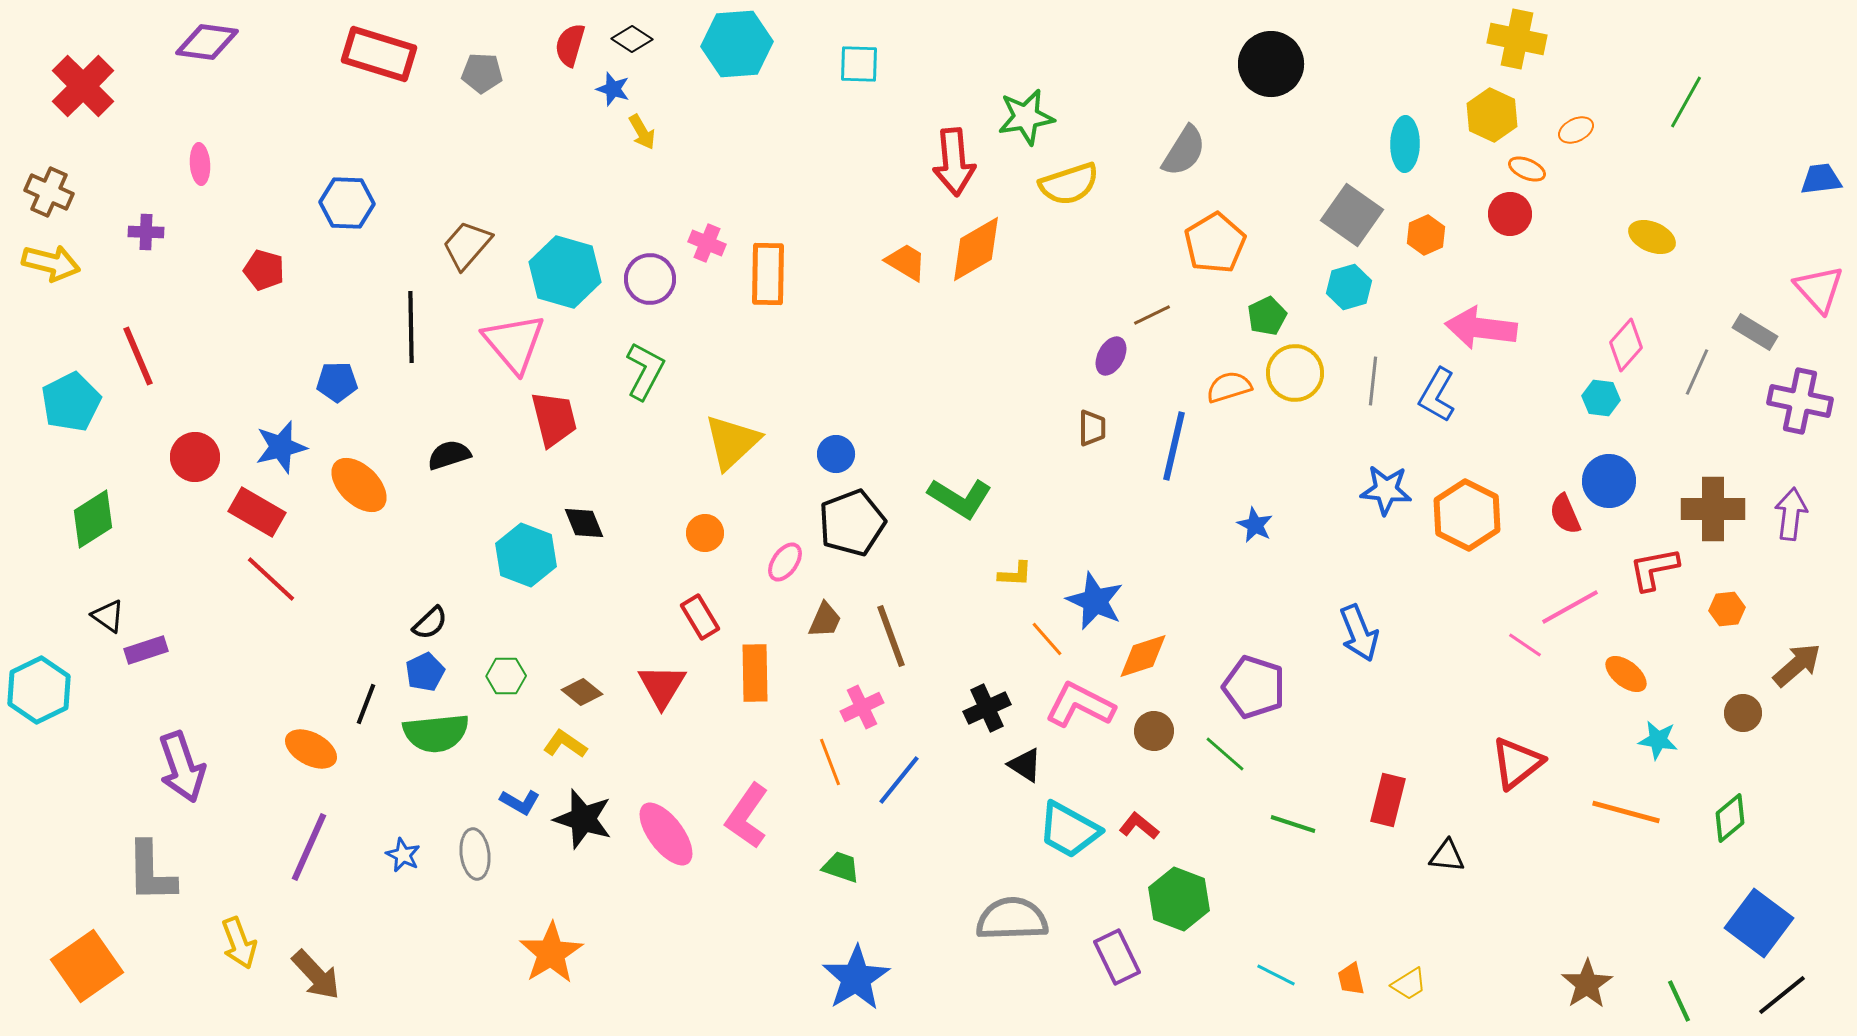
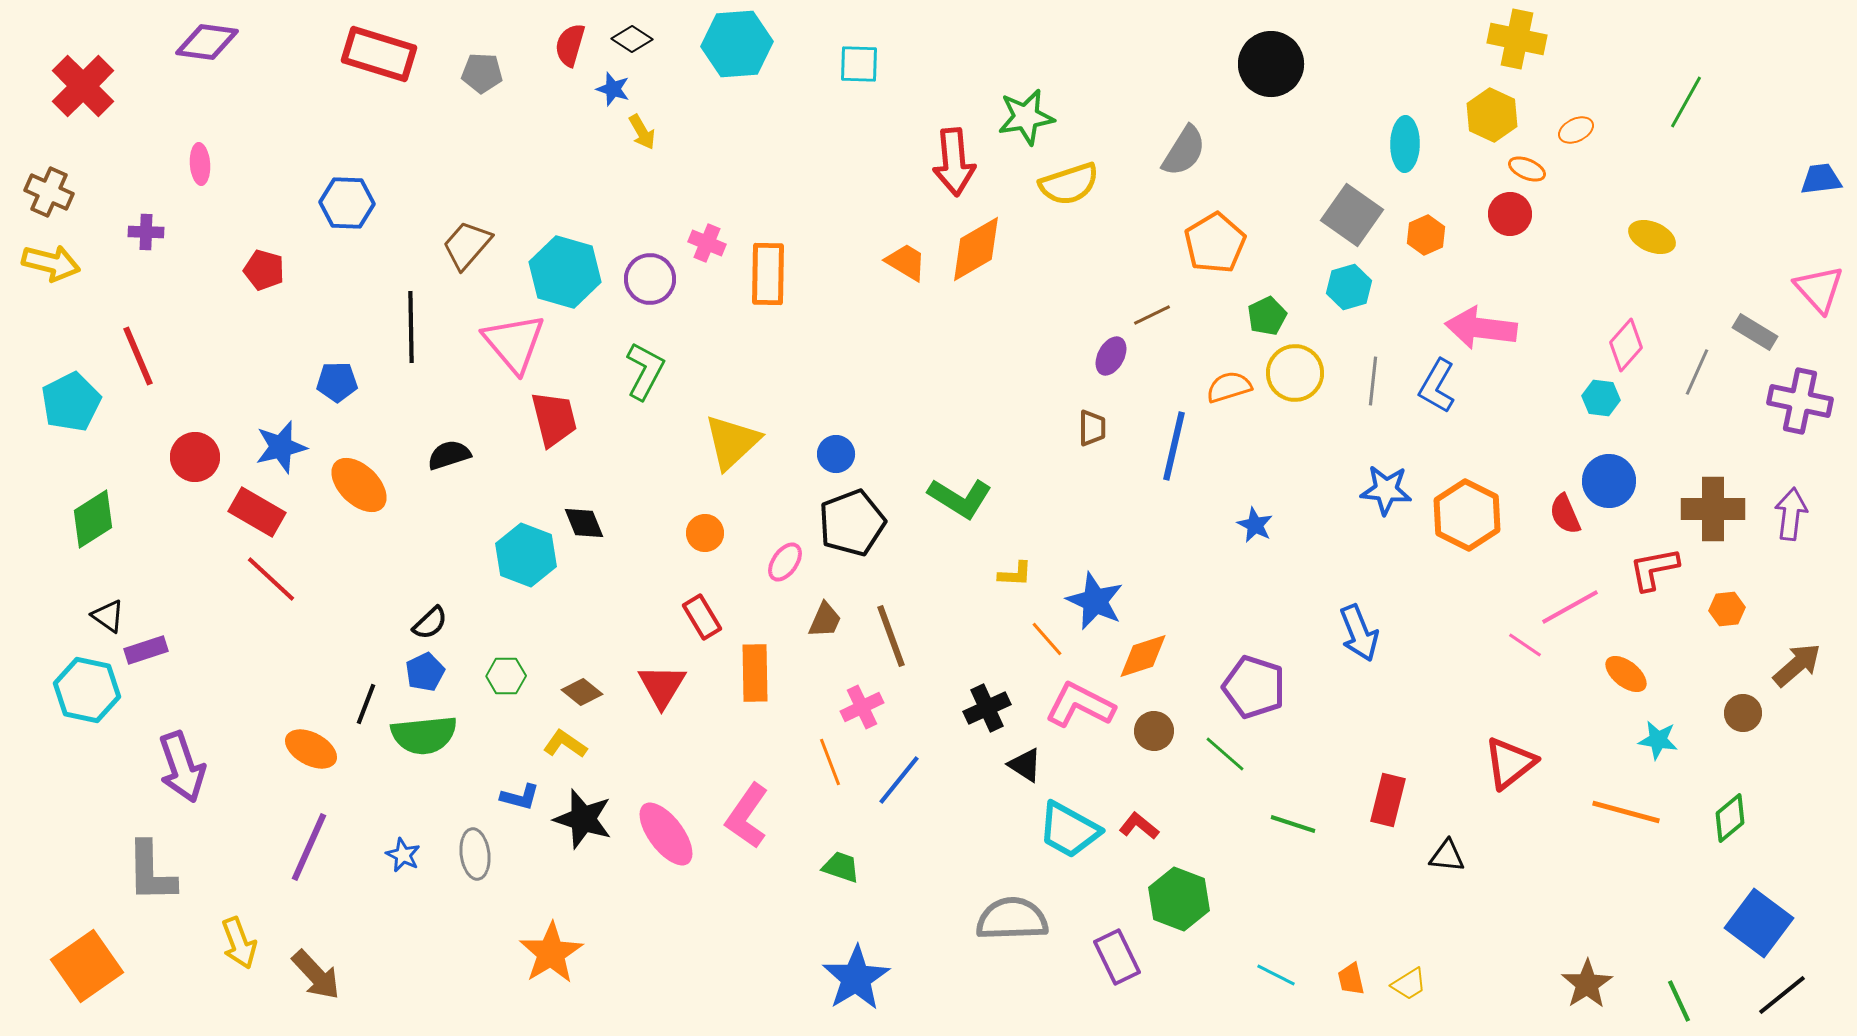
blue L-shape at (1437, 395): moved 9 px up
red rectangle at (700, 617): moved 2 px right
cyan hexagon at (39, 690): moved 48 px right; rotated 22 degrees counterclockwise
green semicircle at (436, 733): moved 12 px left, 2 px down
red triangle at (1517, 763): moved 7 px left
blue L-shape at (520, 802): moved 5 px up; rotated 15 degrees counterclockwise
